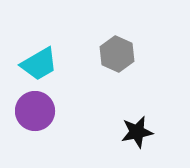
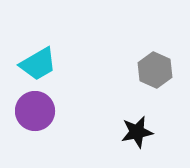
gray hexagon: moved 38 px right, 16 px down
cyan trapezoid: moved 1 px left
